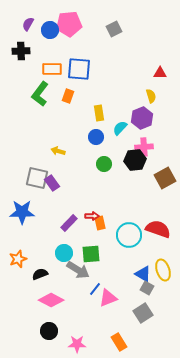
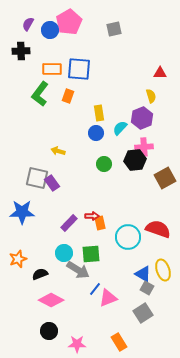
pink pentagon at (69, 24): moved 2 px up; rotated 25 degrees counterclockwise
gray square at (114, 29): rotated 14 degrees clockwise
blue circle at (96, 137): moved 4 px up
cyan circle at (129, 235): moved 1 px left, 2 px down
